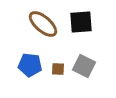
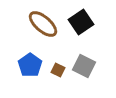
black square: rotated 30 degrees counterclockwise
blue pentagon: rotated 30 degrees clockwise
brown square: moved 1 px down; rotated 24 degrees clockwise
